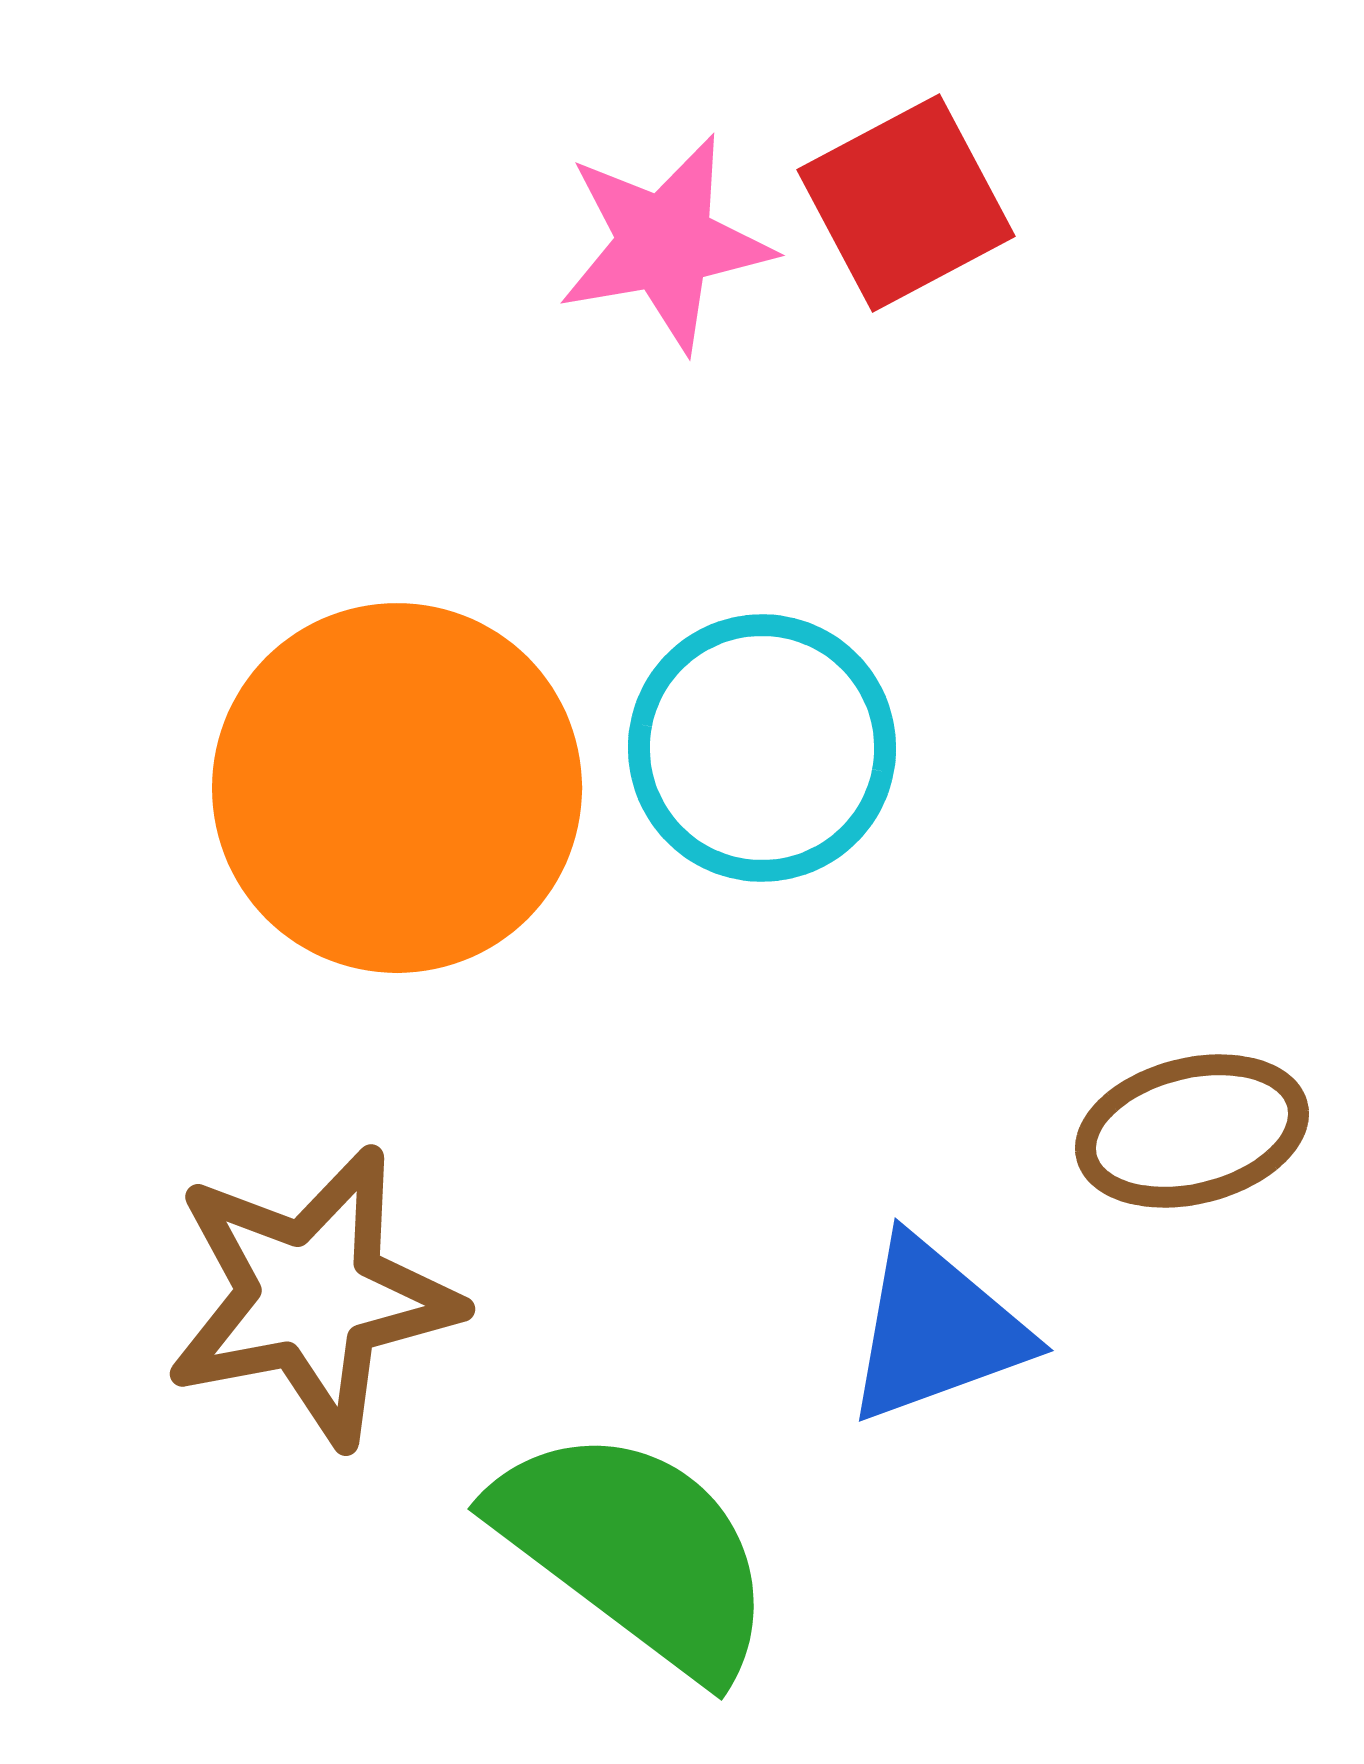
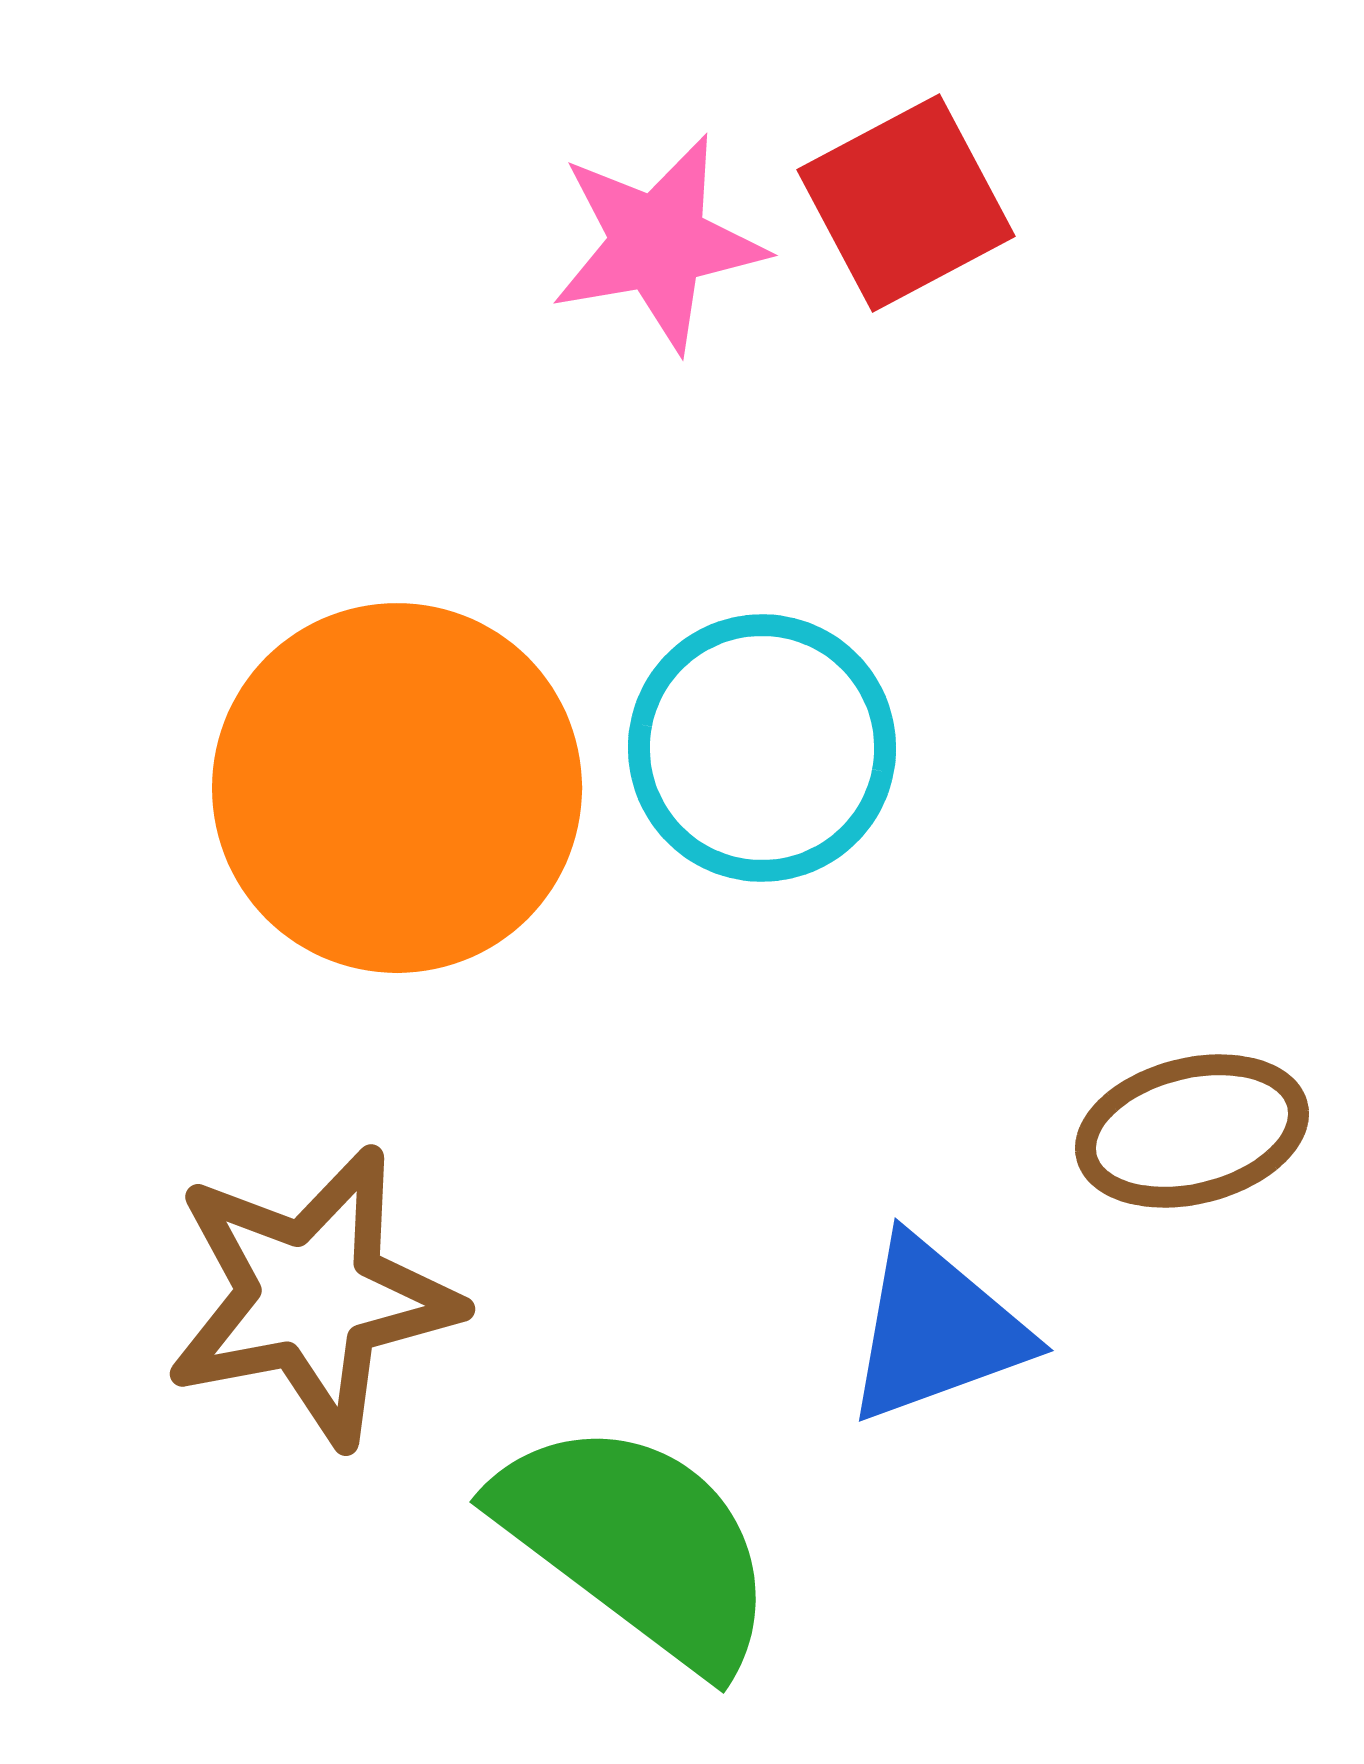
pink star: moved 7 px left
green semicircle: moved 2 px right, 7 px up
